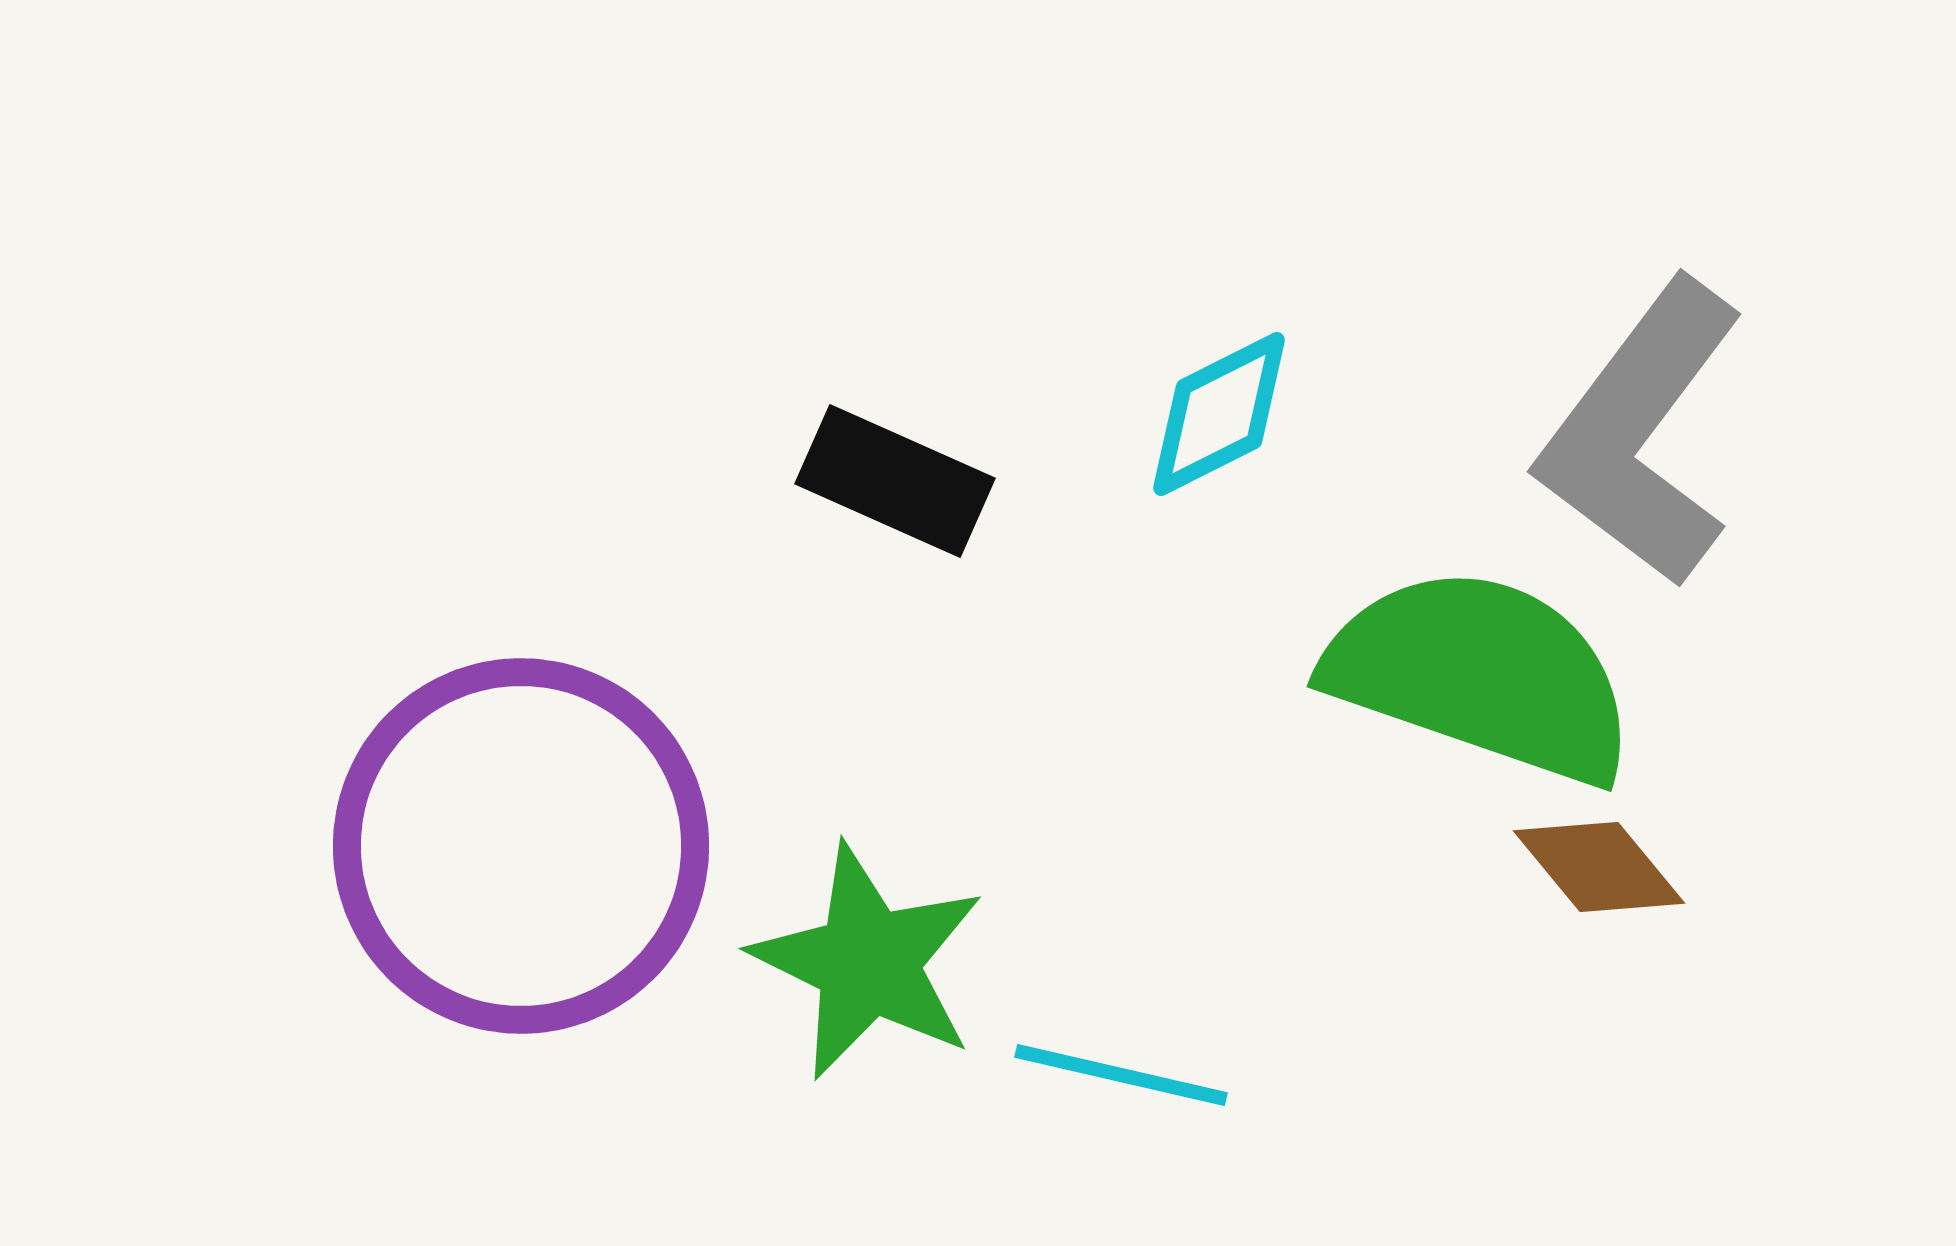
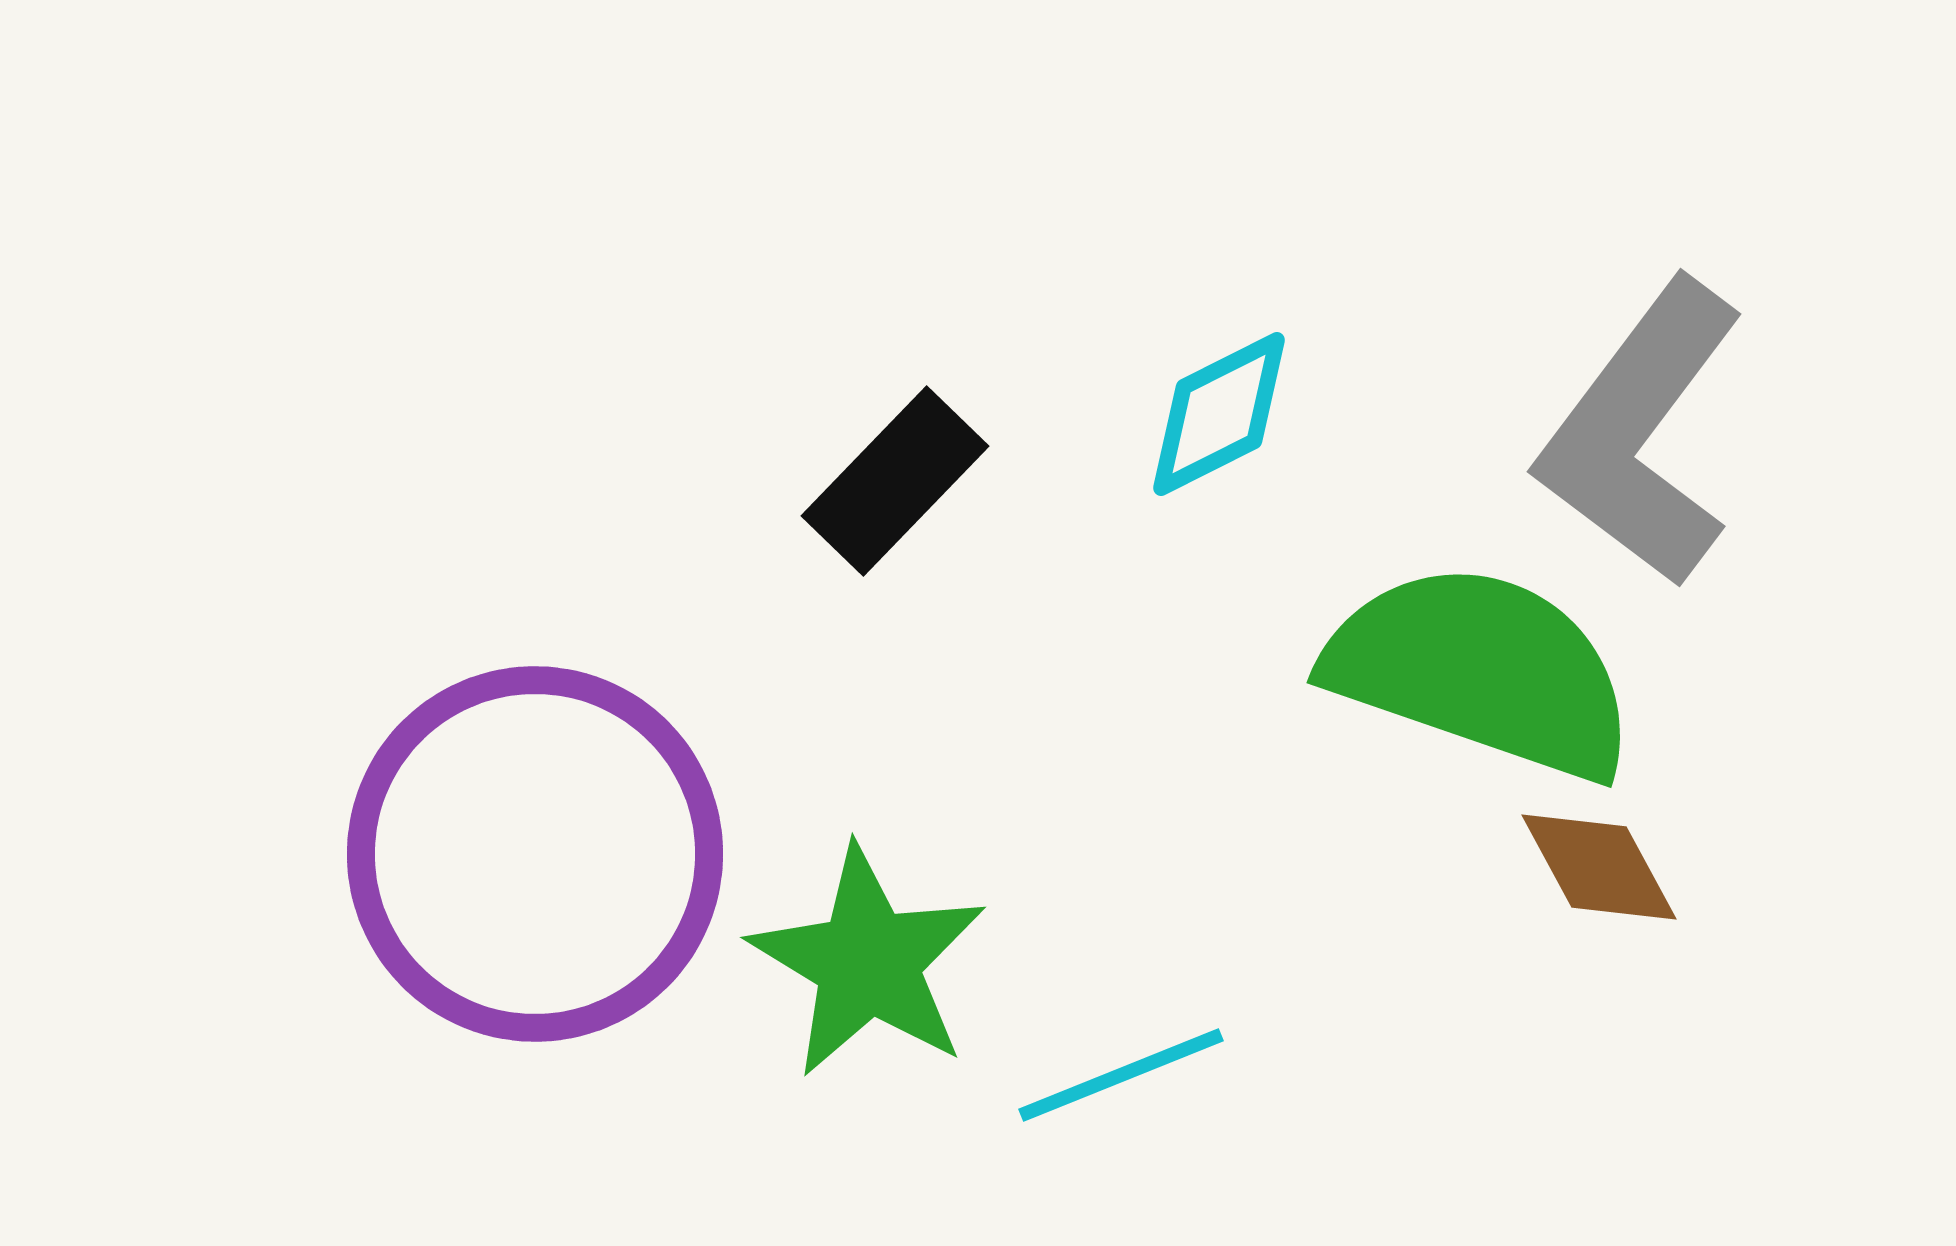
black rectangle: rotated 70 degrees counterclockwise
green semicircle: moved 4 px up
purple circle: moved 14 px right, 8 px down
brown diamond: rotated 11 degrees clockwise
green star: rotated 5 degrees clockwise
cyan line: rotated 35 degrees counterclockwise
